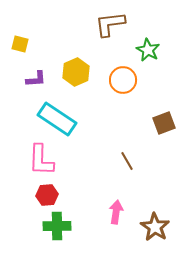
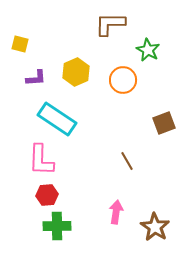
brown L-shape: rotated 8 degrees clockwise
purple L-shape: moved 1 px up
